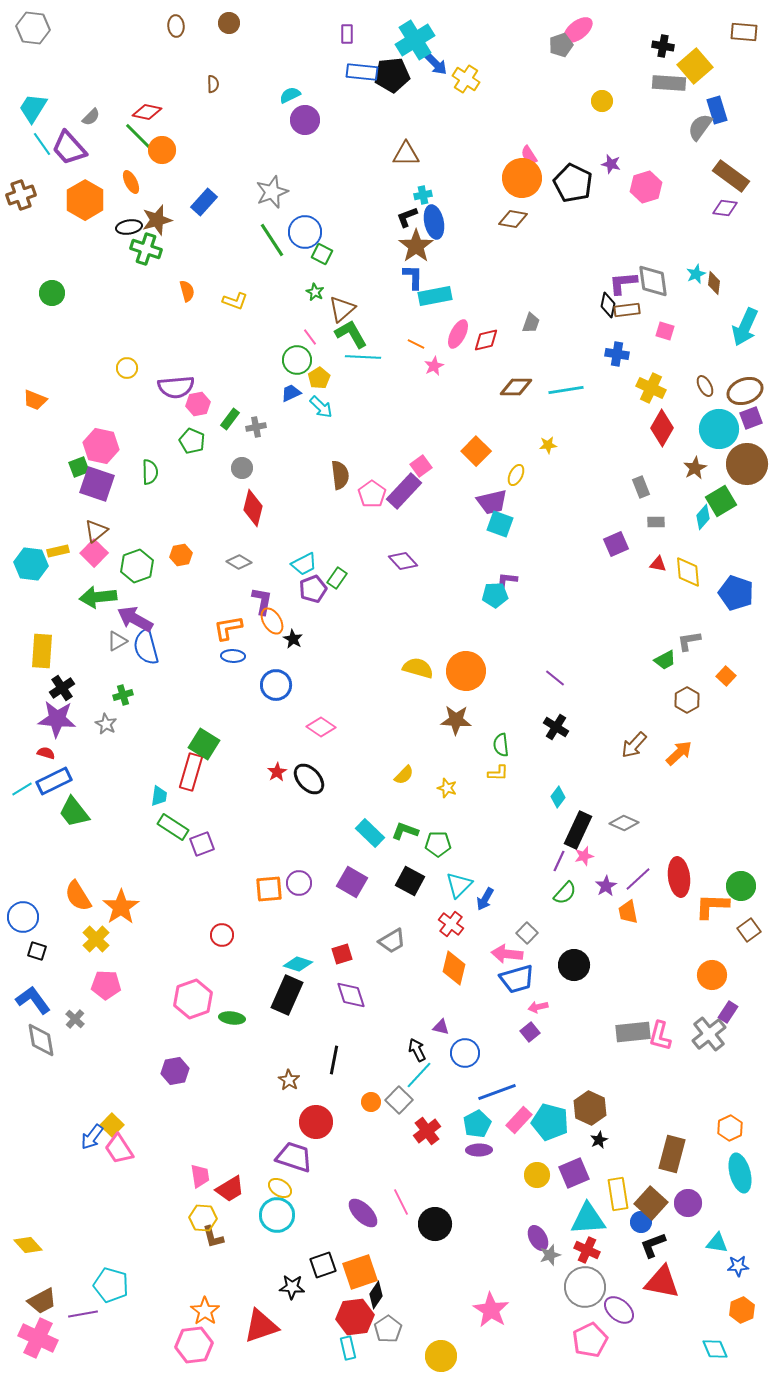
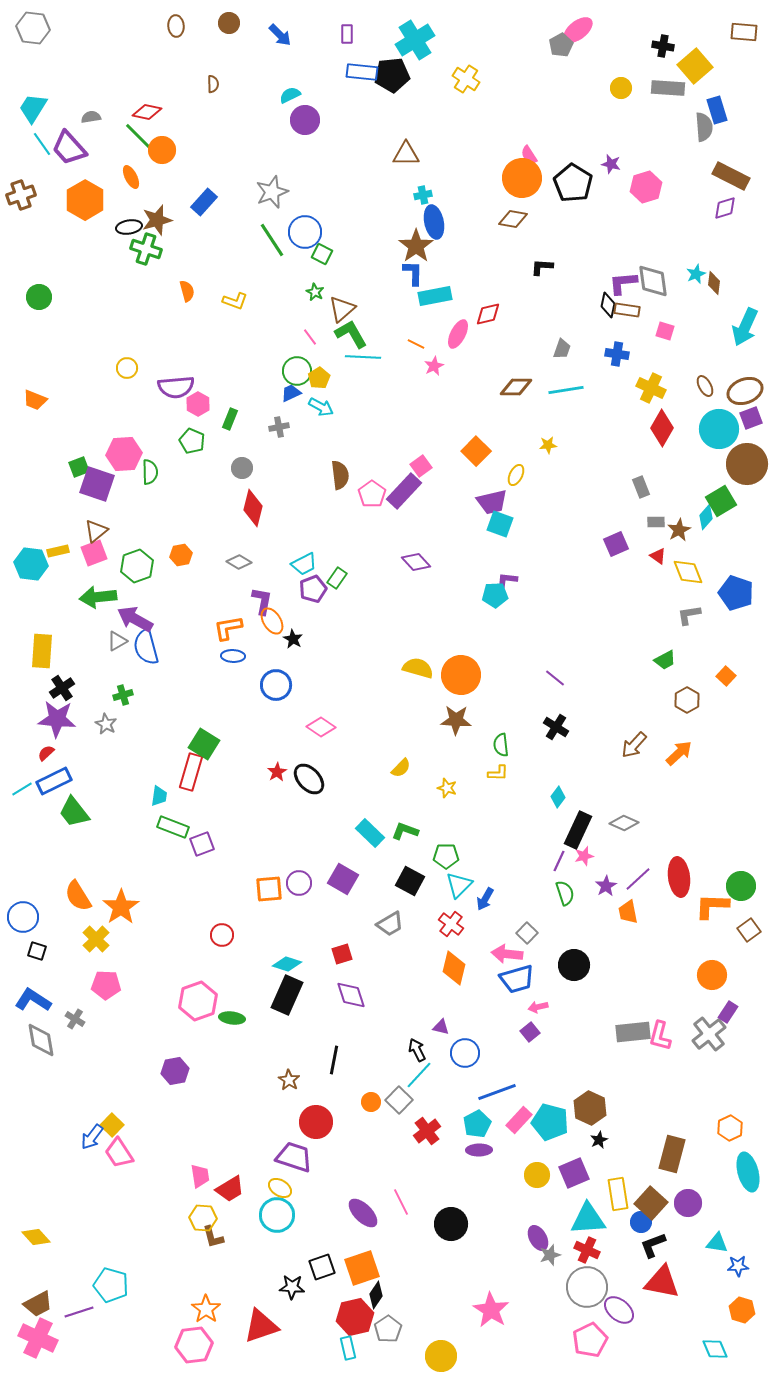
gray pentagon at (561, 45): rotated 10 degrees counterclockwise
blue arrow at (436, 64): moved 156 px left, 29 px up
gray rectangle at (669, 83): moved 1 px left, 5 px down
yellow circle at (602, 101): moved 19 px right, 13 px up
gray semicircle at (91, 117): rotated 144 degrees counterclockwise
gray semicircle at (700, 127): moved 4 px right; rotated 140 degrees clockwise
brown rectangle at (731, 176): rotated 9 degrees counterclockwise
orange ellipse at (131, 182): moved 5 px up
black pentagon at (573, 183): rotated 6 degrees clockwise
purple diamond at (725, 208): rotated 25 degrees counterclockwise
black L-shape at (407, 217): moved 135 px right, 50 px down; rotated 25 degrees clockwise
blue L-shape at (413, 277): moved 4 px up
green circle at (52, 293): moved 13 px left, 4 px down
brown rectangle at (627, 310): rotated 15 degrees clockwise
gray trapezoid at (531, 323): moved 31 px right, 26 px down
red diamond at (486, 340): moved 2 px right, 26 px up
green circle at (297, 360): moved 11 px down
pink hexagon at (198, 404): rotated 20 degrees counterclockwise
cyan arrow at (321, 407): rotated 15 degrees counterclockwise
green rectangle at (230, 419): rotated 15 degrees counterclockwise
gray cross at (256, 427): moved 23 px right
pink hexagon at (101, 446): moved 23 px right, 8 px down; rotated 16 degrees counterclockwise
brown star at (695, 468): moved 16 px left, 62 px down
cyan diamond at (703, 517): moved 3 px right
pink square at (94, 553): rotated 24 degrees clockwise
purple diamond at (403, 561): moved 13 px right, 1 px down
red triangle at (658, 564): moved 8 px up; rotated 24 degrees clockwise
yellow diamond at (688, 572): rotated 16 degrees counterclockwise
gray L-shape at (689, 641): moved 26 px up
orange circle at (466, 671): moved 5 px left, 4 px down
red semicircle at (46, 753): rotated 60 degrees counterclockwise
yellow semicircle at (404, 775): moved 3 px left, 7 px up
green rectangle at (173, 827): rotated 12 degrees counterclockwise
green pentagon at (438, 844): moved 8 px right, 12 px down
purple square at (352, 882): moved 9 px left, 3 px up
green semicircle at (565, 893): rotated 60 degrees counterclockwise
gray trapezoid at (392, 941): moved 2 px left, 17 px up
cyan diamond at (298, 964): moved 11 px left
pink hexagon at (193, 999): moved 5 px right, 2 px down
blue L-shape at (33, 1000): rotated 21 degrees counterclockwise
gray cross at (75, 1019): rotated 12 degrees counterclockwise
pink trapezoid at (119, 1149): moved 4 px down
cyan ellipse at (740, 1173): moved 8 px right, 1 px up
black circle at (435, 1224): moved 16 px right
yellow diamond at (28, 1245): moved 8 px right, 8 px up
black square at (323, 1265): moved 1 px left, 2 px down
orange square at (360, 1272): moved 2 px right, 4 px up
gray circle at (585, 1287): moved 2 px right
brown trapezoid at (42, 1301): moved 4 px left, 3 px down
orange hexagon at (742, 1310): rotated 20 degrees counterclockwise
orange star at (205, 1311): moved 1 px right, 2 px up
purple line at (83, 1314): moved 4 px left, 2 px up; rotated 8 degrees counterclockwise
red hexagon at (355, 1317): rotated 6 degrees counterclockwise
